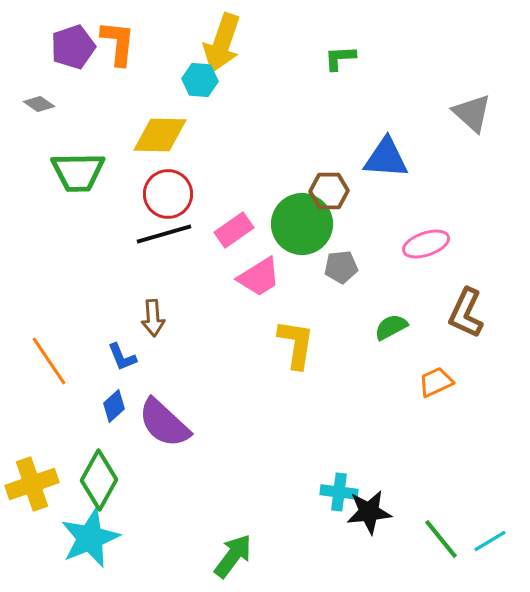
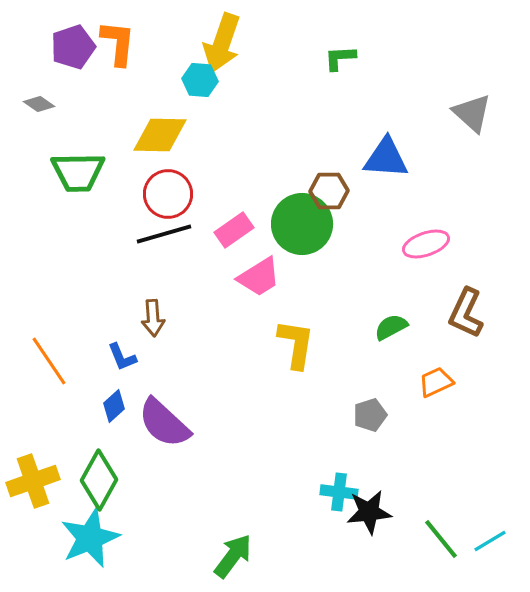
gray pentagon: moved 29 px right, 148 px down; rotated 12 degrees counterclockwise
yellow cross: moved 1 px right, 3 px up
